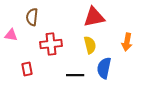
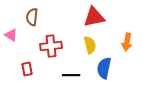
pink triangle: rotated 24 degrees clockwise
red cross: moved 2 px down
black line: moved 4 px left
